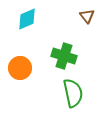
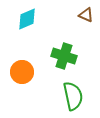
brown triangle: moved 1 px left, 1 px up; rotated 28 degrees counterclockwise
orange circle: moved 2 px right, 4 px down
green semicircle: moved 3 px down
